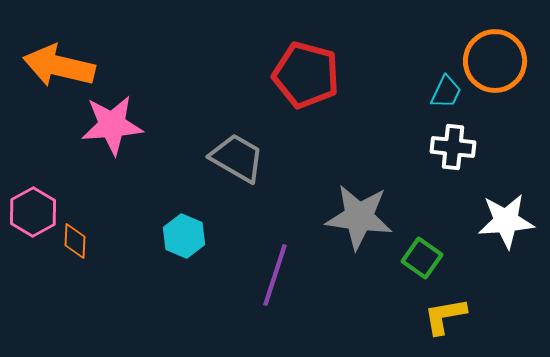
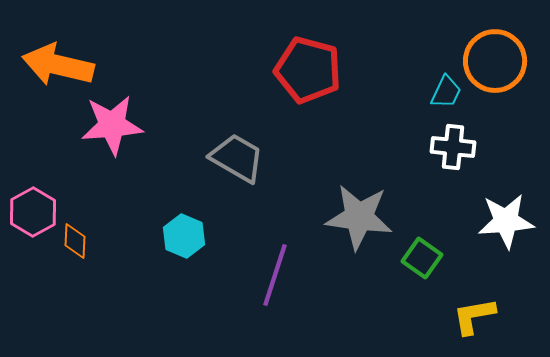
orange arrow: moved 1 px left, 1 px up
red pentagon: moved 2 px right, 5 px up
yellow L-shape: moved 29 px right
